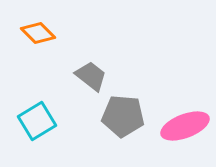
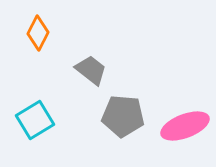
orange diamond: rotated 72 degrees clockwise
gray trapezoid: moved 6 px up
cyan square: moved 2 px left, 1 px up
